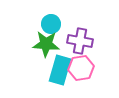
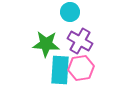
cyan circle: moved 19 px right, 12 px up
purple cross: rotated 20 degrees clockwise
cyan rectangle: rotated 12 degrees counterclockwise
